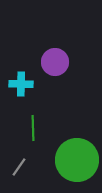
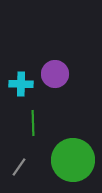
purple circle: moved 12 px down
green line: moved 5 px up
green circle: moved 4 px left
